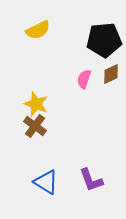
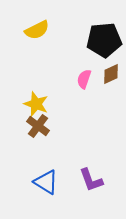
yellow semicircle: moved 1 px left
brown cross: moved 3 px right
